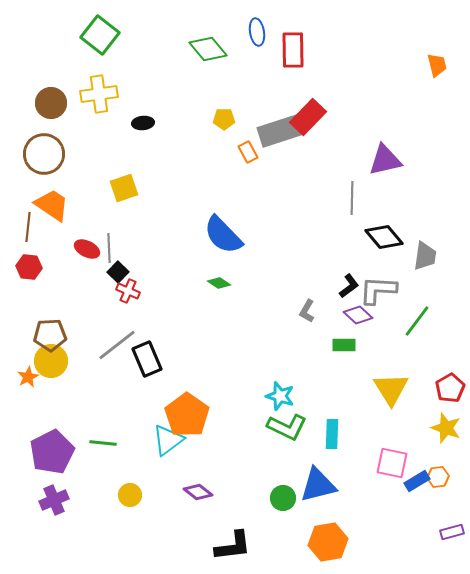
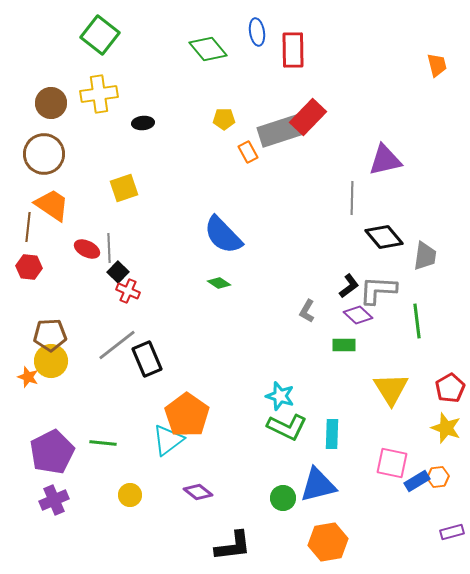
green line at (417, 321): rotated 44 degrees counterclockwise
orange star at (28, 377): rotated 25 degrees counterclockwise
